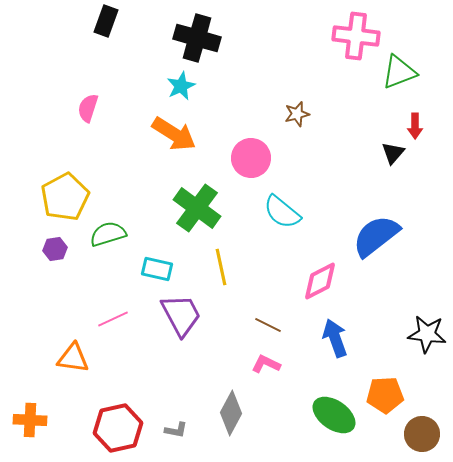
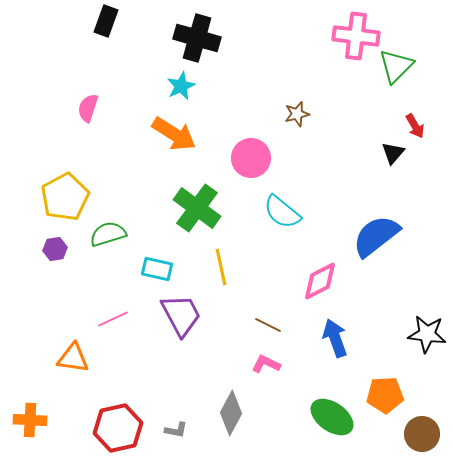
green triangle: moved 3 px left, 6 px up; rotated 24 degrees counterclockwise
red arrow: rotated 30 degrees counterclockwise
green ellipse: moved 2 px left, 2 px down
